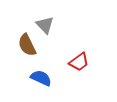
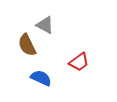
gray triangle: rotated 18 degrees counterclockwise
